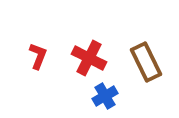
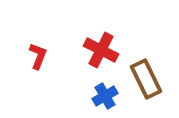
red cross: moved 12 px right, 8 px up
brown rectangle: moved 17 px down
